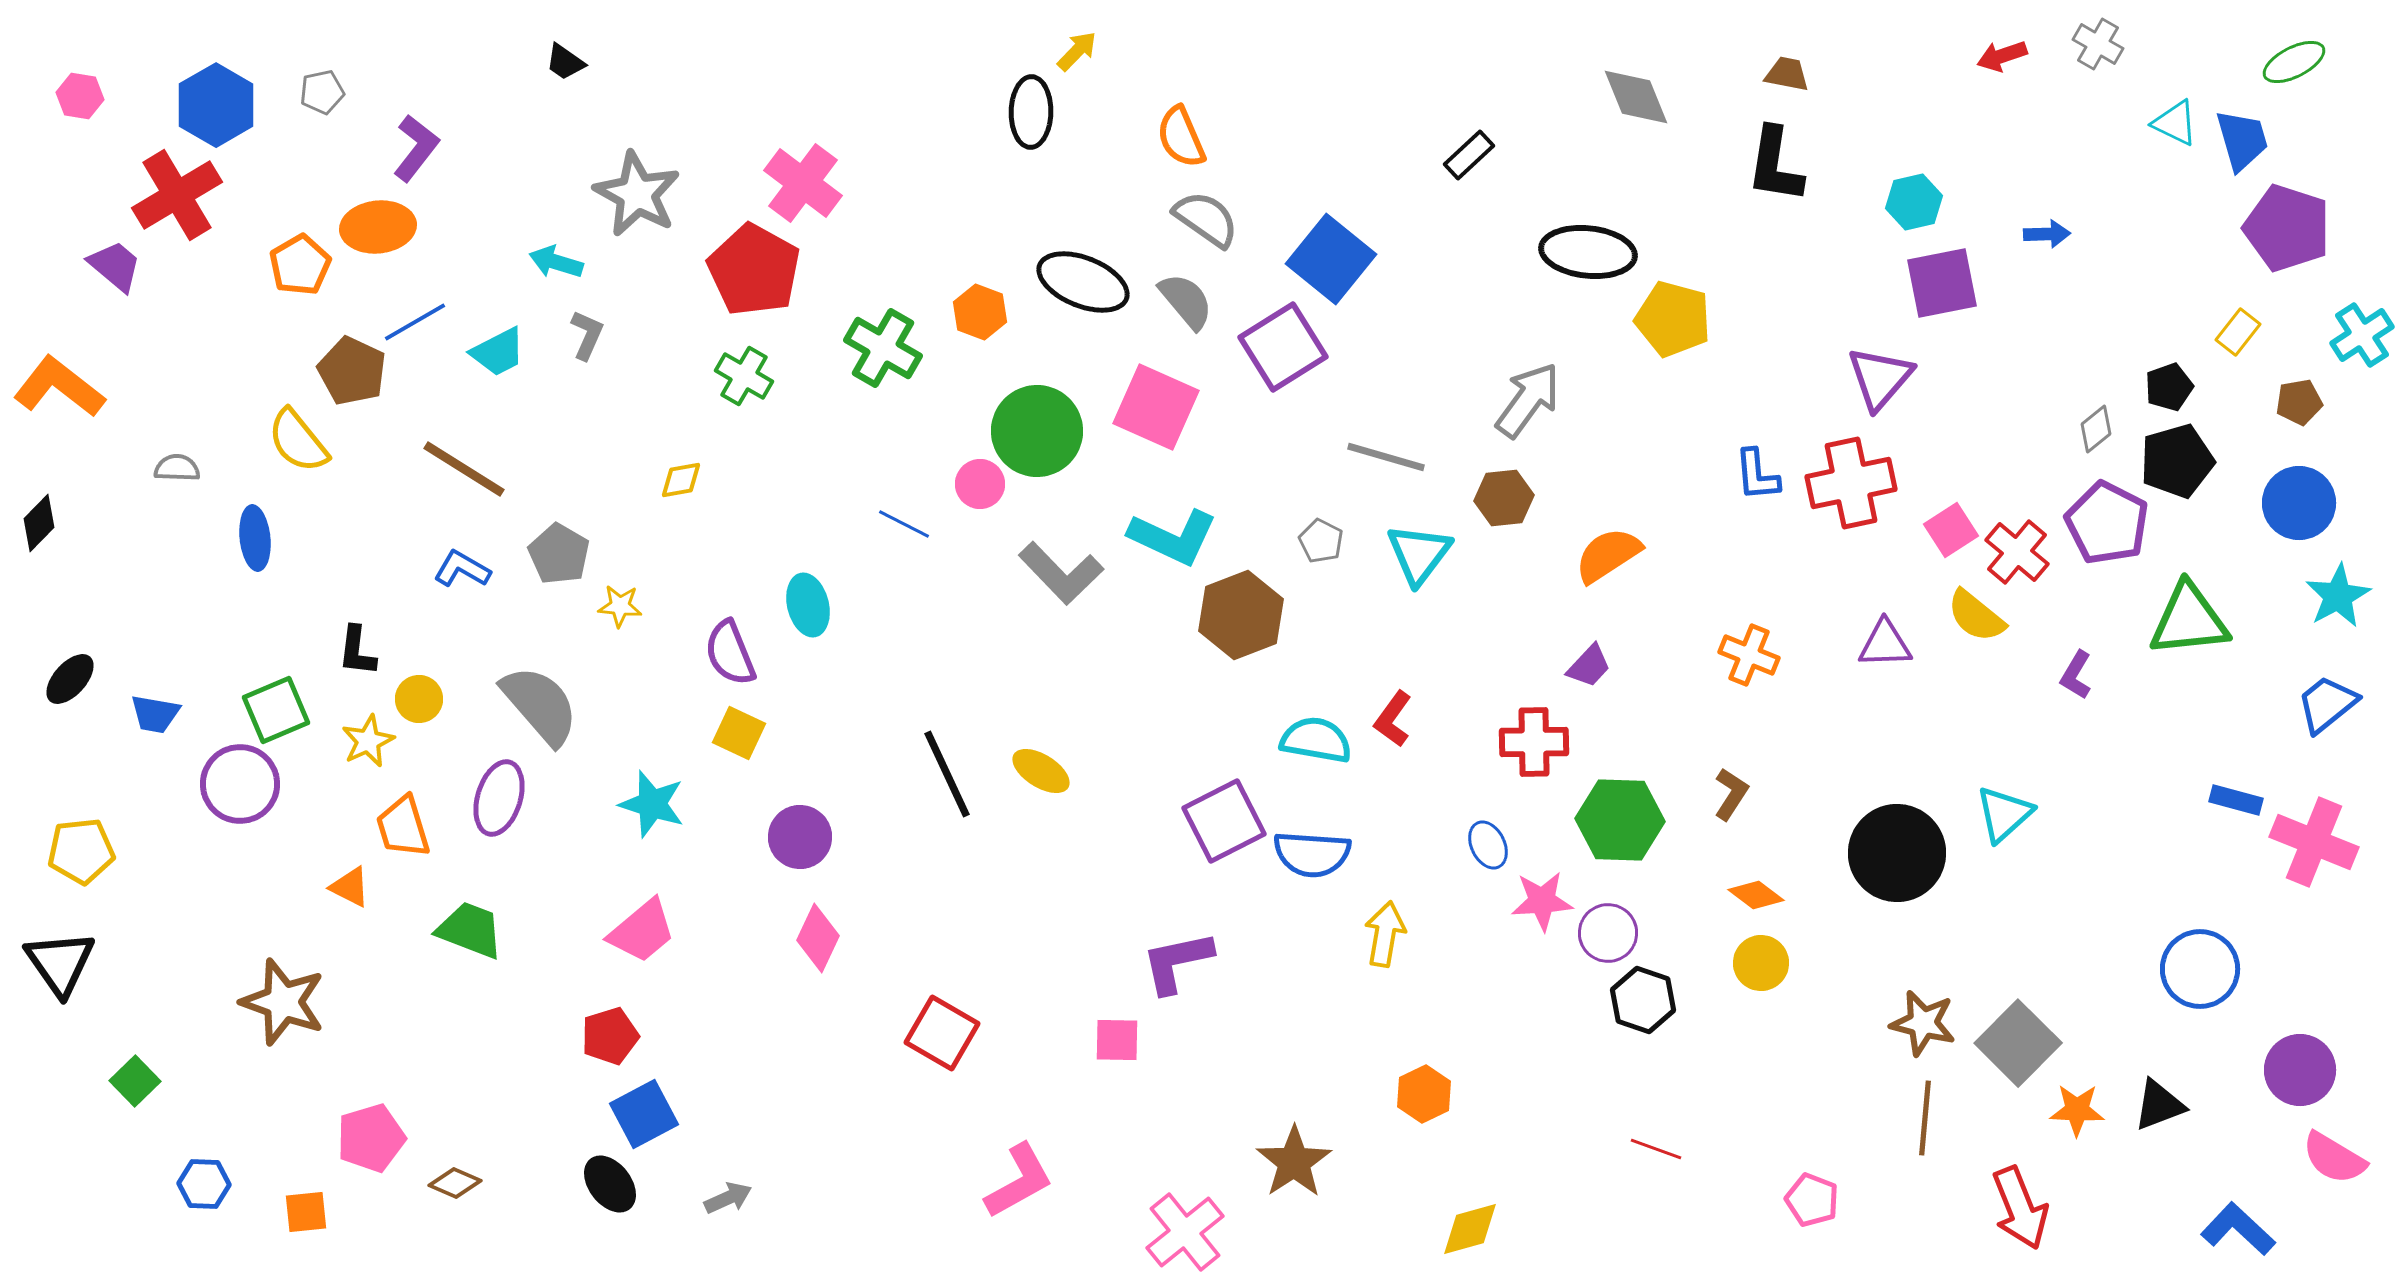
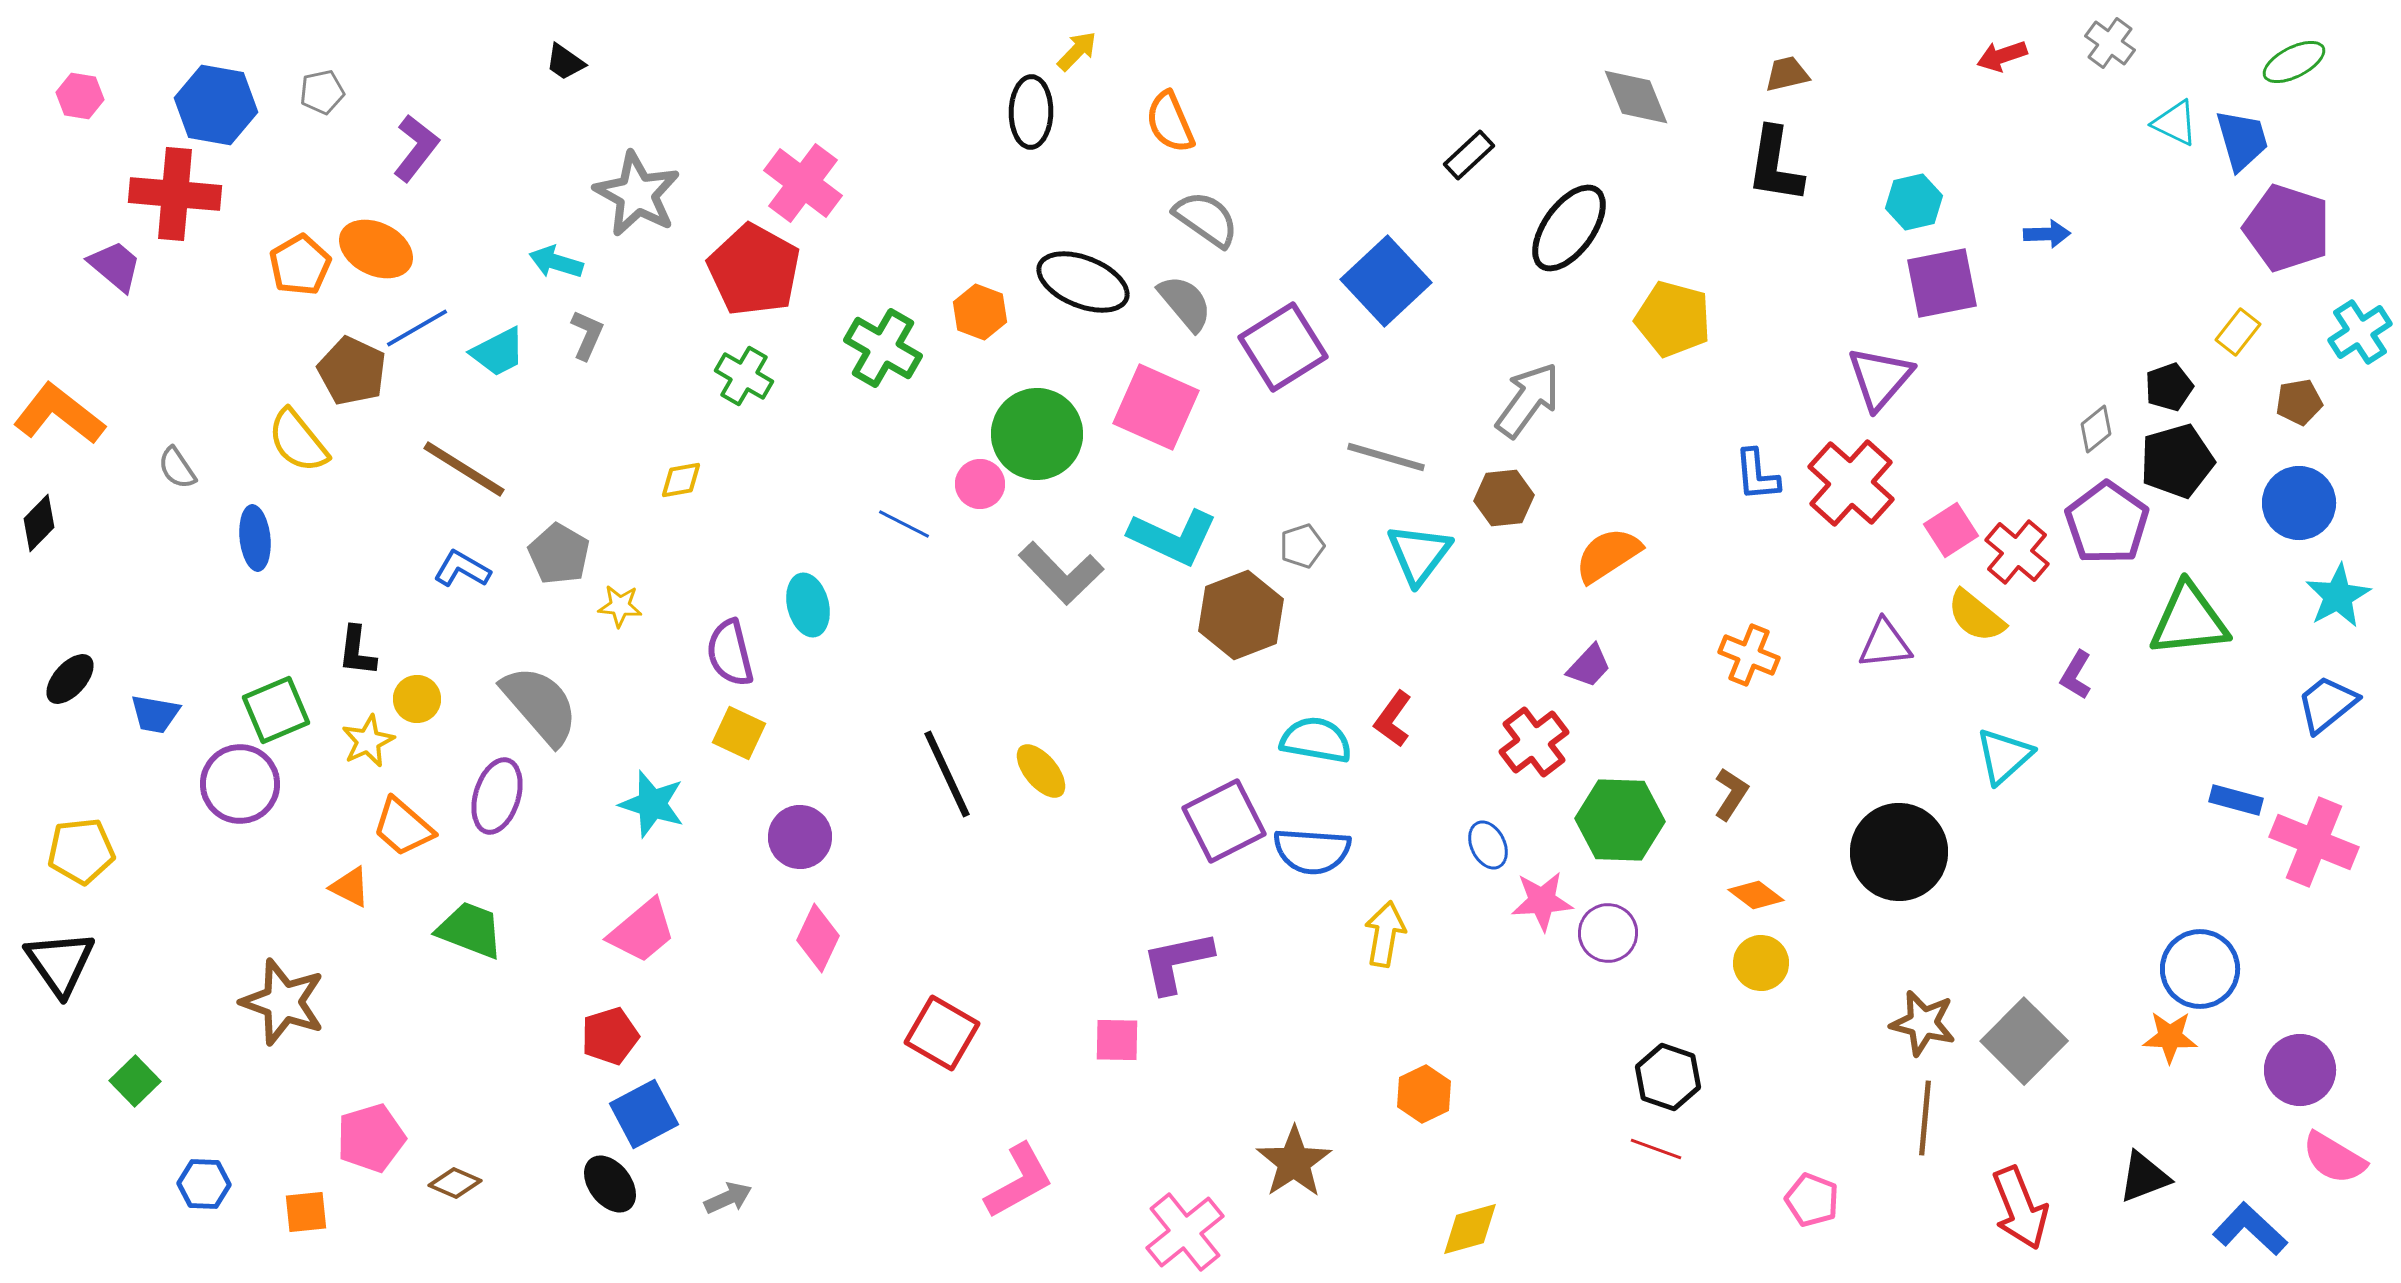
gray cross at (2098, 44): moved 12 px right, 1 px up; rotated 6 degrees clockwise
brown trapezoid at (1787, 74): rotated 24 degrees counterclockwise
blue hexagon at (216, 105): rotated 20 degrees counterclockwise
orange semicircle at (1181, 137): moved 11 px left, 15 px up
red cross at (177, 195): moved 2 px left, 1 px up; rotated 36 degrees clockwise
orange ellipse at (378, 227): moved 2 px left, 22 px down; rotated 32 degrees clockwise
black ellipse at (1588, 252): moved 19 px left, 24 px up; rotated 60 degrees counterclockwise
blue square at (1331, 259): moved 55 px right, 22 px down; rotated 8 degrees clockwise
gray semicircle at (1186, 301): moved 1 px left, 2 px down
blue line at (415, 322): moved 2 px right, 6 px down
cyan cross at (2362, 335): moved 2 px left, 3 px up
orange L-shape at (59, 387): moved 27 px down
green circle at (1037, 431): moved 3 px down
gray semicircle at (177, 468): rotated 126 degrees counterclockwise
red cross at (1851, 483): rotated 36 degrees counterclockwise
purple pentagon at (2107, 523): rotated 8 degrees clockwise
gray pentagon at (1321, 541): moved 19 px left, 5 px down; rotated 27 degrees clockwise
purple triangle at (1885, 644): rotated 4 degrees counterclockwise
purple semicircle at (730, 653): rotated 8 degrees clockwise
yellow circle at (419, 699): moved 2 px left
red cross at (1534, 742): rotated 36 degrees counterclockwise
yellow ellipse at (1041, 771): rotated 18 degrees clockwise
purple ellipse at (499, 798): moved 2 px left, 2 px up
cyan triangle at (2004, 814): moved 58 px up
orange trapezoid at (403, 827): rotated 32 degrees counterclockwise
black circle at (1897, 853): moved 2 px right, 1 px up
blue semicircle at (1312, 854): moved 3 px up
black hexagon at (1643, 1000): moved 25 px right, 77 px down
gray square at (2018, 1043): moved 6 px right, 2 px up
black triangle at (2159, 1105): moved 15 px left, 72 px down
orange star at (2077, 1110): moved 93 px right, 73 px up
blue L-shape at (2238, 1229): moved 12 px right
